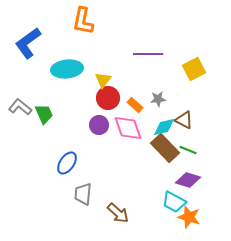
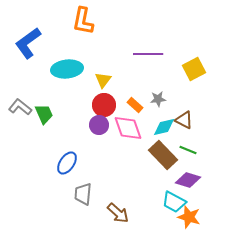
red circle: moved 4 px left, 7 px down
brown rectangle: moved 2 px left, 7 px down
